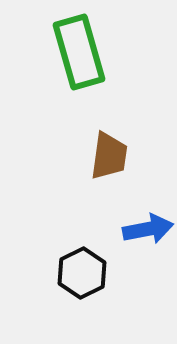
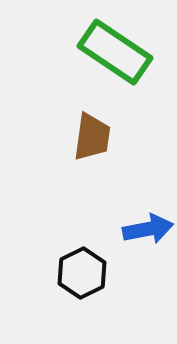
green rectangle: moved 36 px right; rotated 40 degrees counterclockwise
brown trapezoid: moved 17 px left, 19 px up
